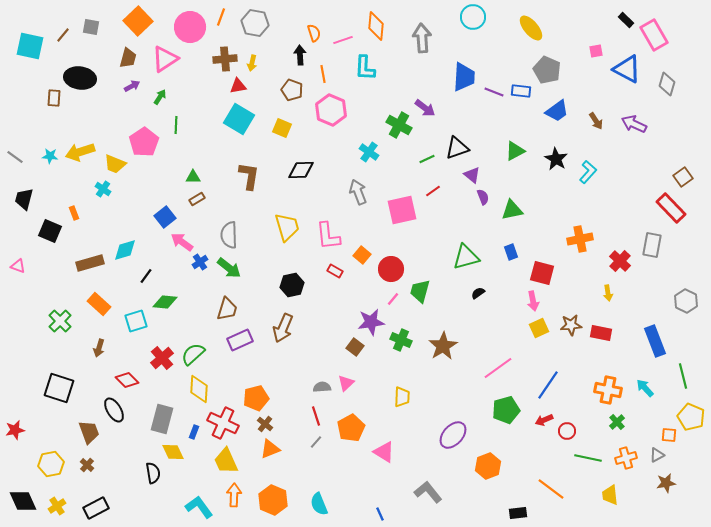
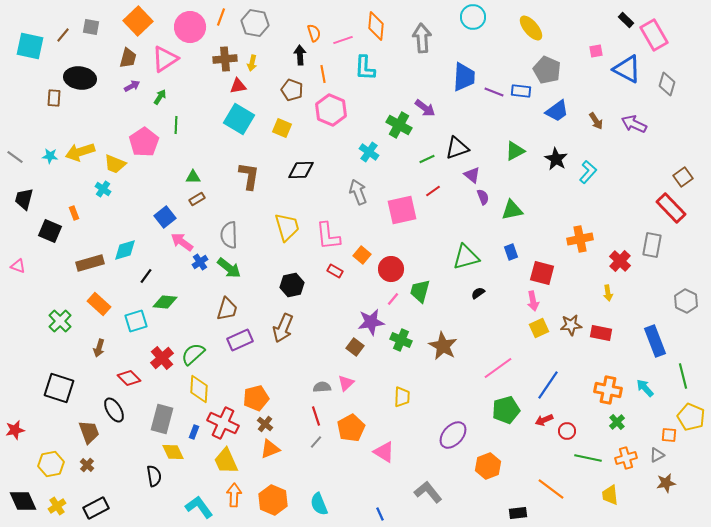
brown star at (443, 346): rotated 12 degrees counterclockwise
red diamond at (127, 380): moved 2 px right, 2 px up
black semicircle at (153, 473): moved 1 px right, 3 px down
